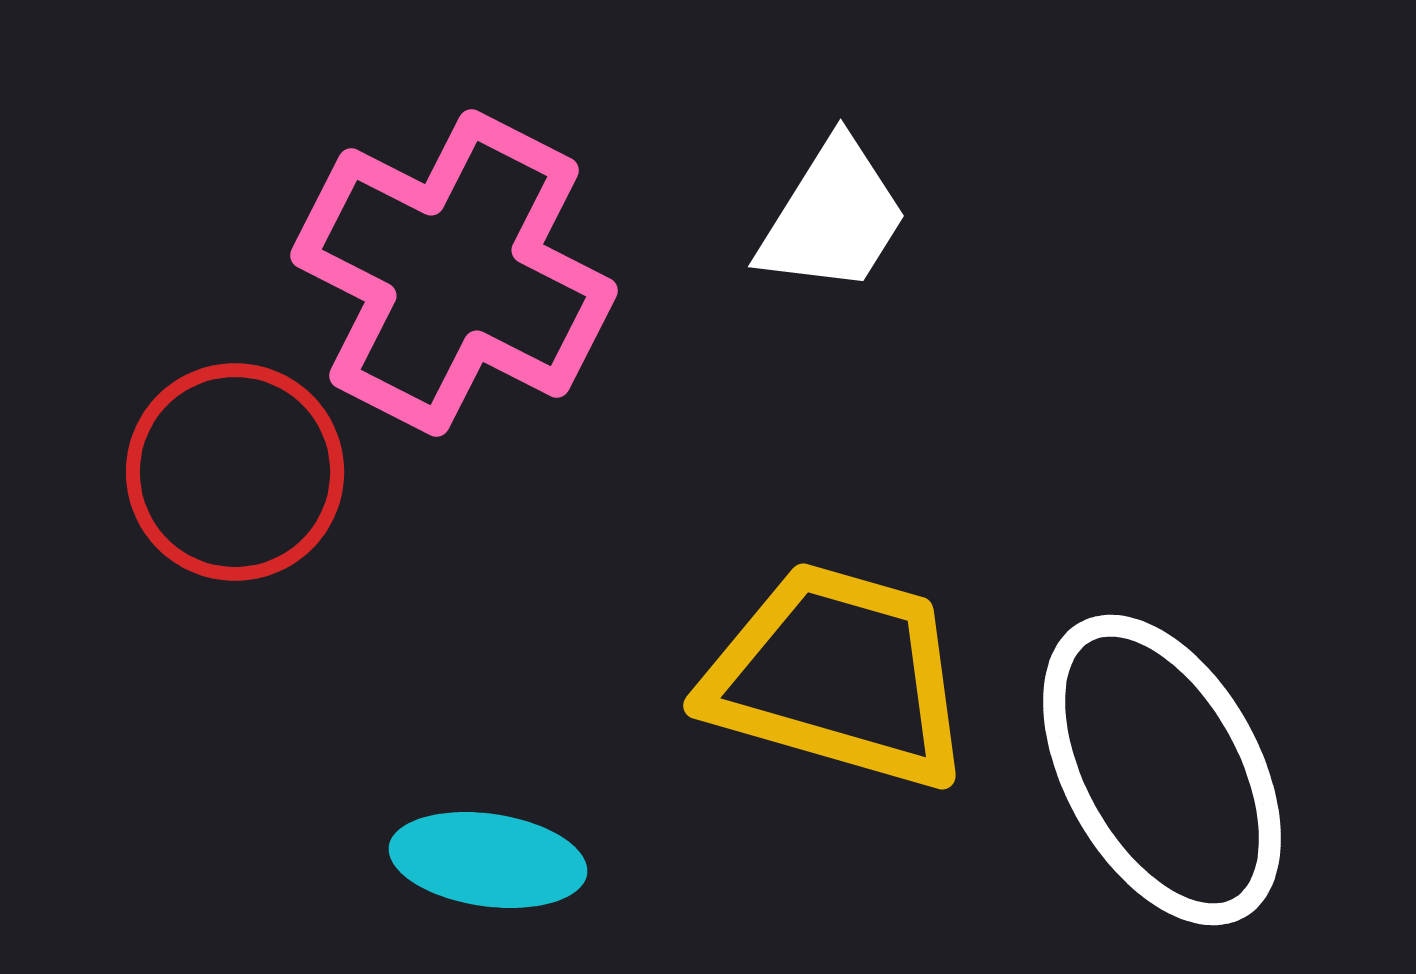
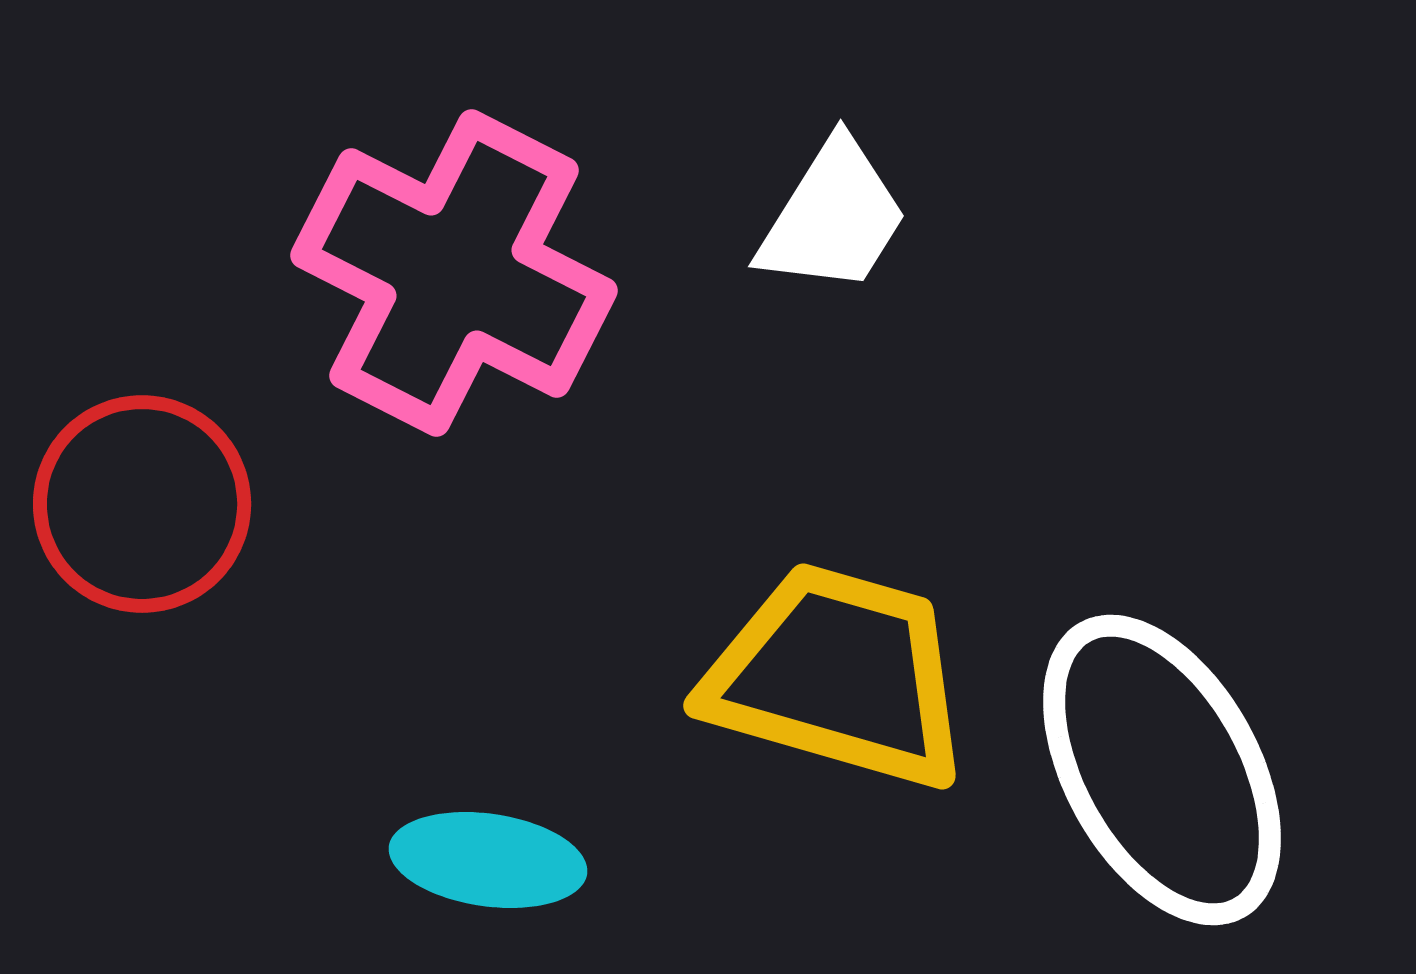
red circle: moved 93 px left, 32 px down
